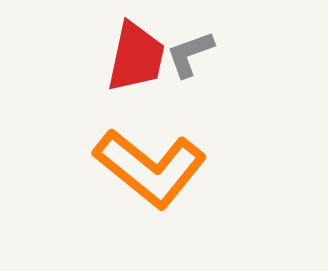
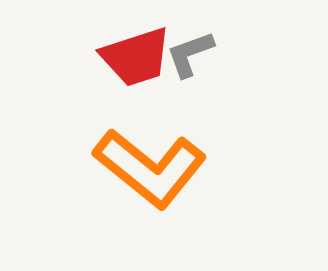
red trapezoid: rotated 60 degrees clockwise
